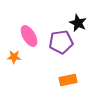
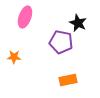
pink ellipse: moved 4 px left, 19 px up; rotated 50 degrees clockwise
purple pentagon: rotated 20 degrees clockwise
